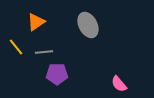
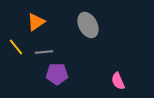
pink semicircle: moved 1 px left, 3 px up; rotated 18 degrees clockwise
